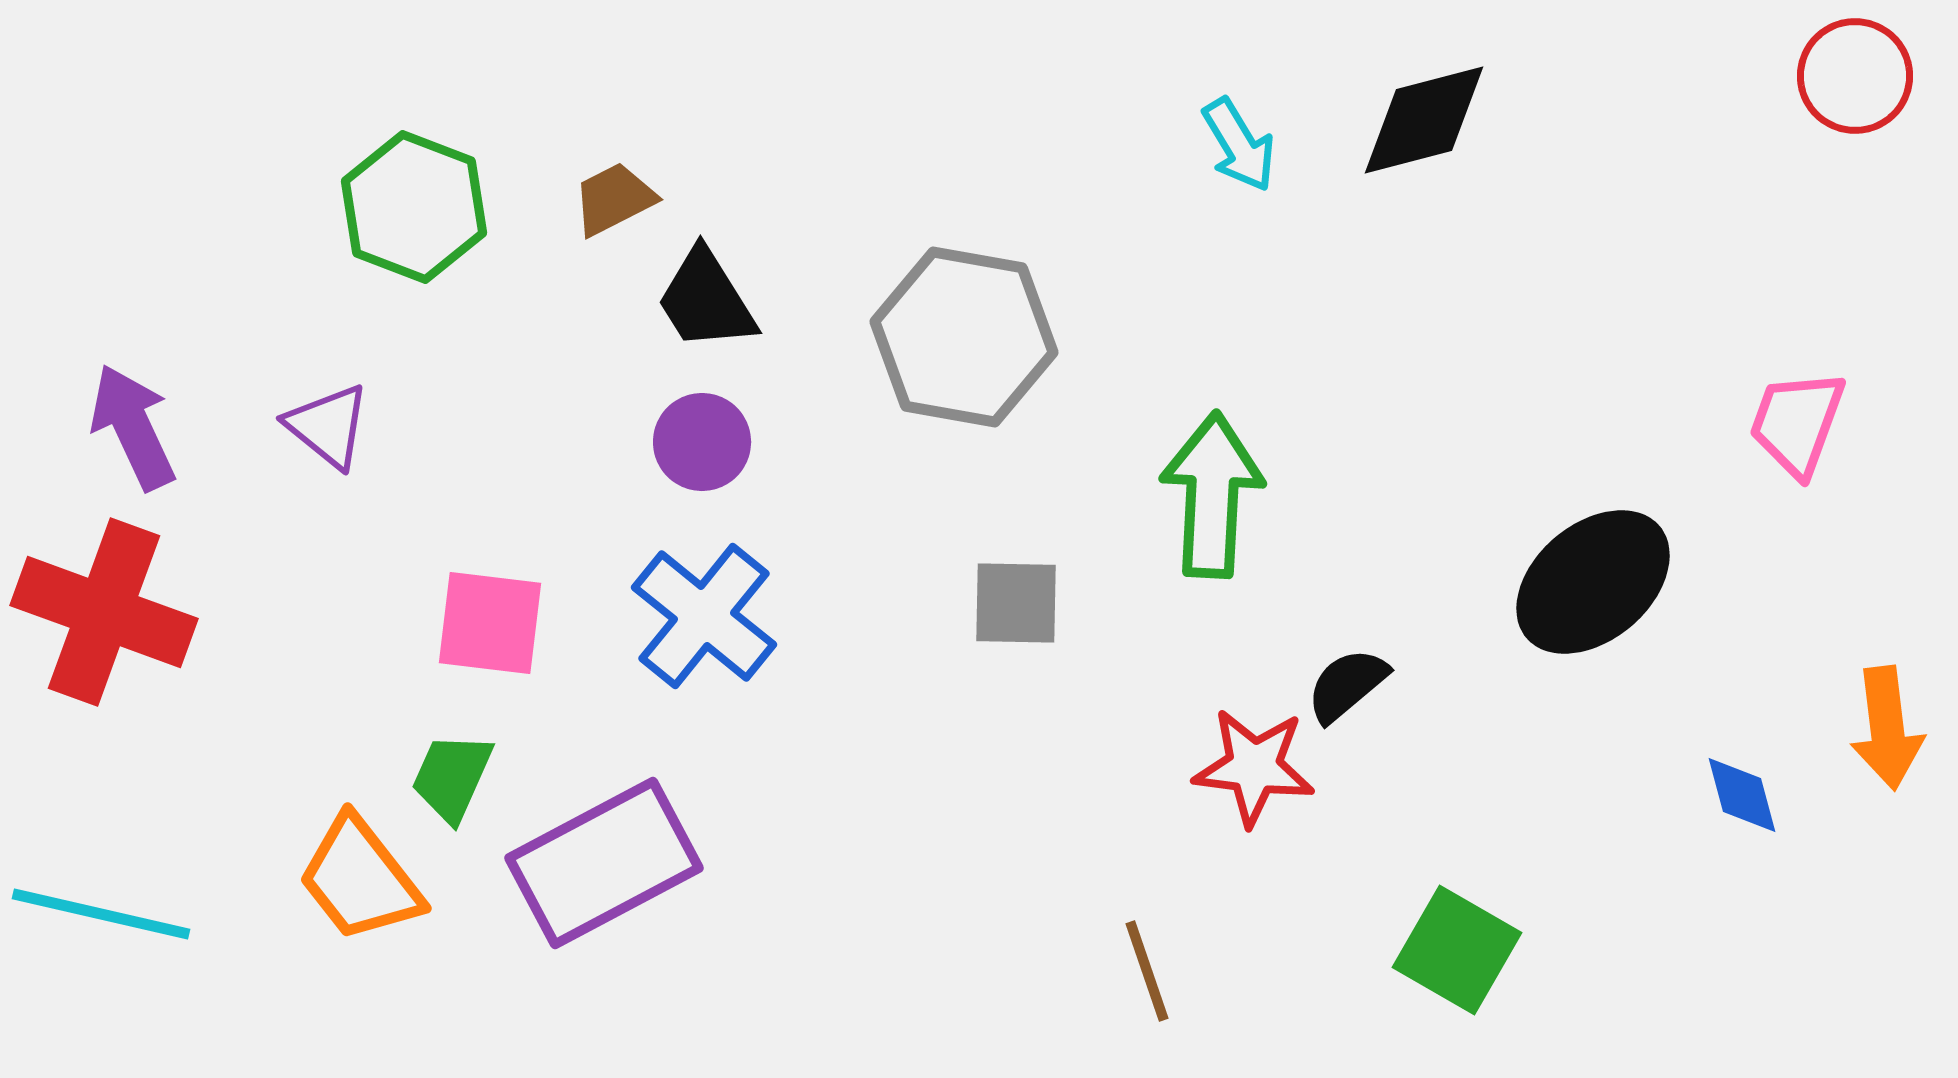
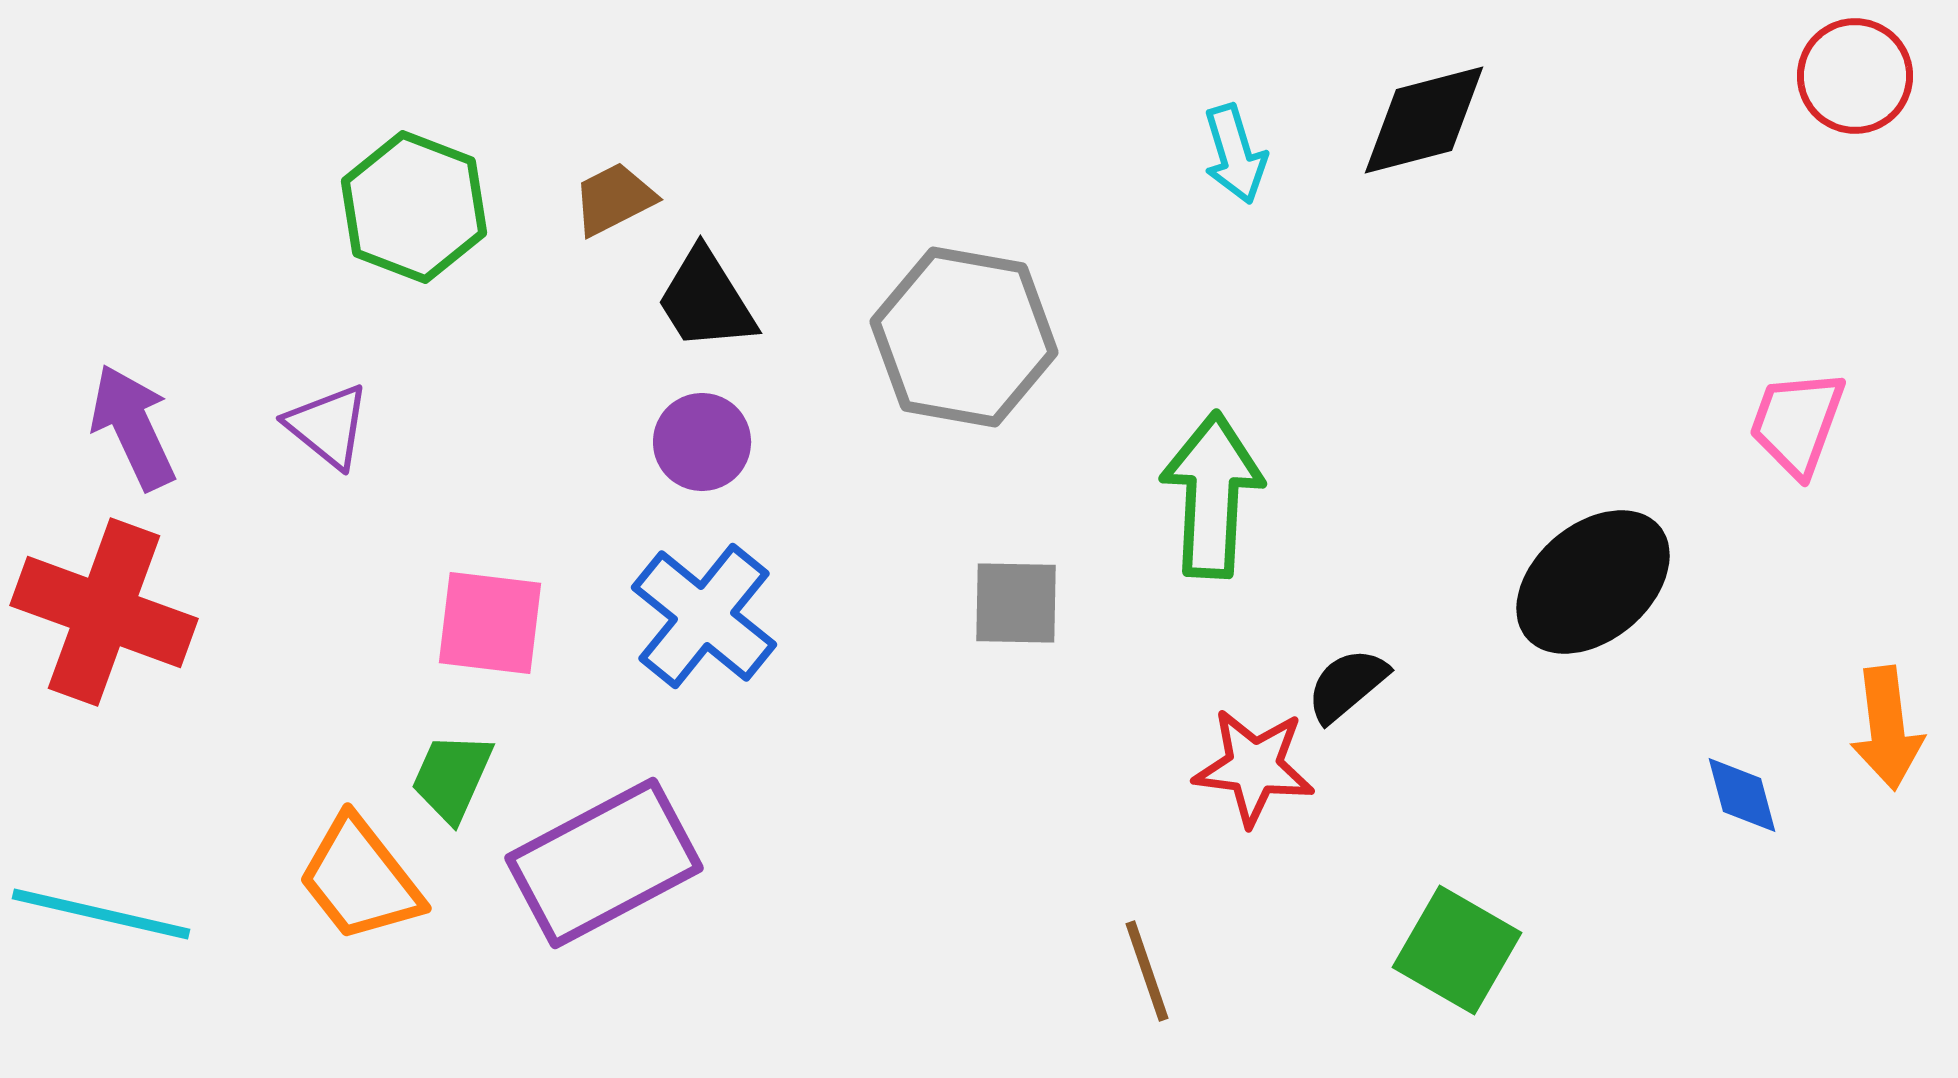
cyan arrow: moved 4 px left, 9 px down; rotated 14 degrees clockwise
